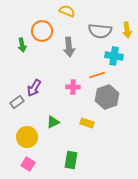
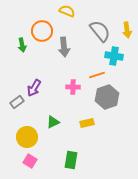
gray semicircle: rotated 135 degrees counterclockwise
gray arrow: moved 5 px left
yellow rectangle: rotated 32 degrees counterclockwise
pink square: moved 2 px right, 3 px up
